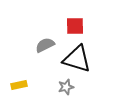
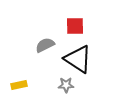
black triangle: moved 1 px right; rotated 16 degrees clockwise
gray star: moved 2 px up; rotated 14 degrees clockwise
